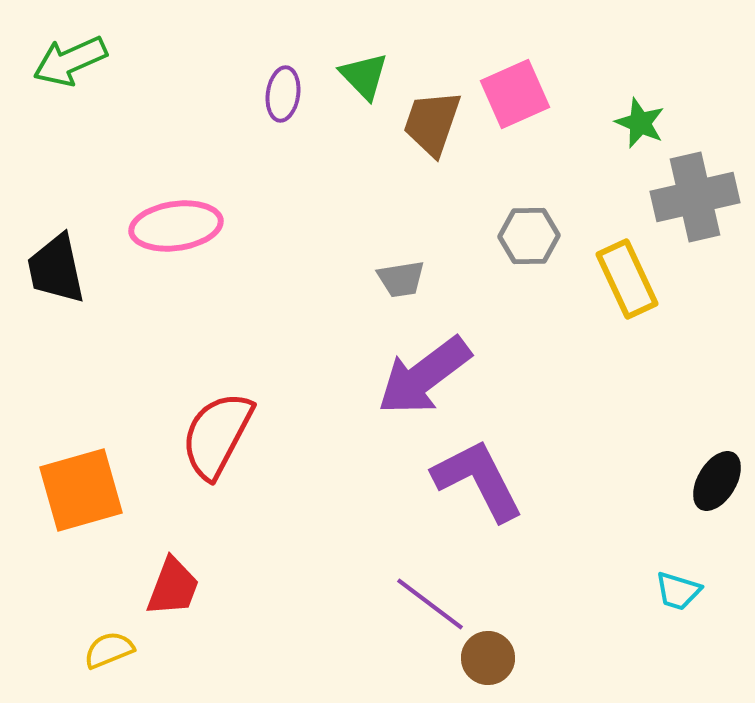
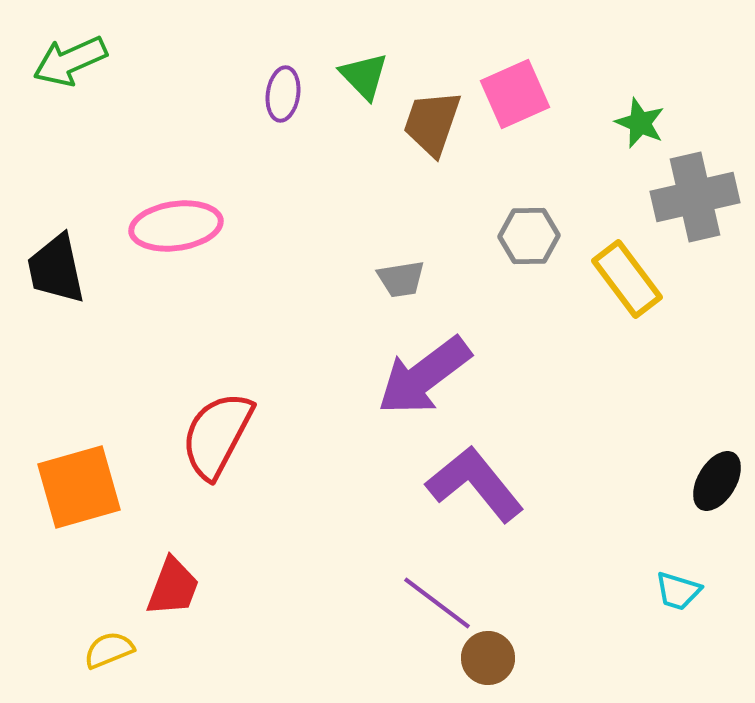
yellow rectangle: rotated 12 degrees counterclockwise
purple L-shape: moved 3 px left, 4 px down; rotated 12 degrees counterclockwise
orange square: moved 2 px left, 3 px up
purple line: moved 7 px right, 1 px up
